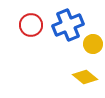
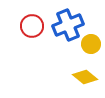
red circle: moved 1 px right, 1 px down
yellow circle: moved 2 px left
